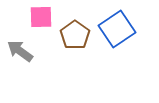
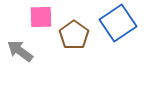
blue square: moved 1 px right, 6 px up
brown pentagon: moved 1 px left
